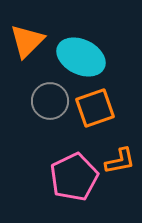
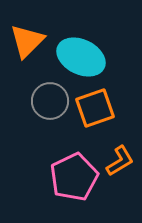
orange L-shape: rotated 20 degrees counterclockwise
